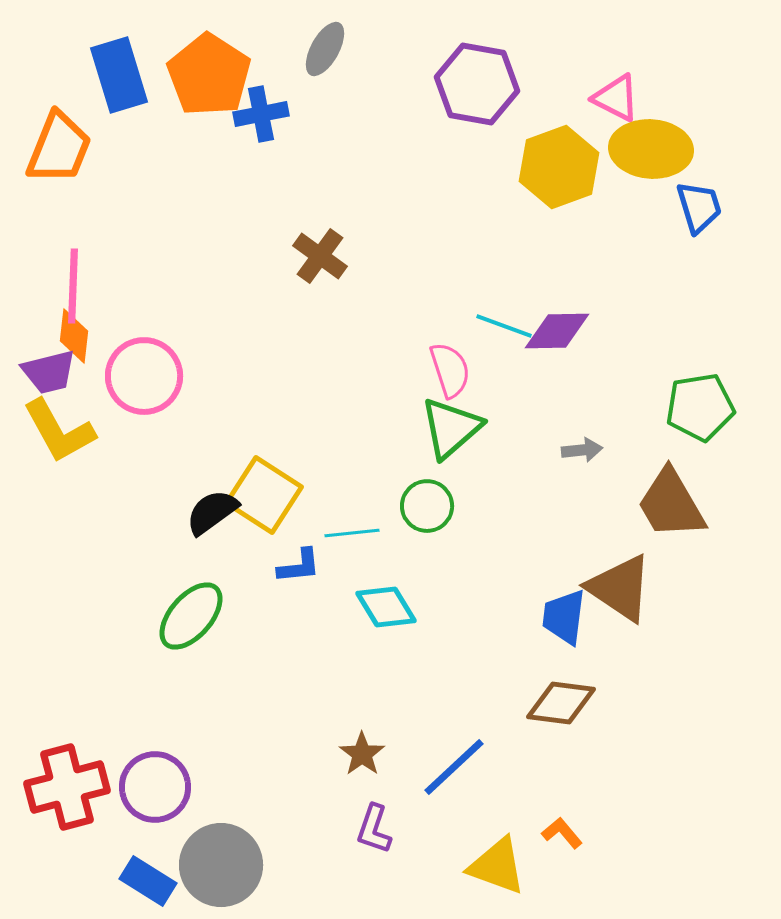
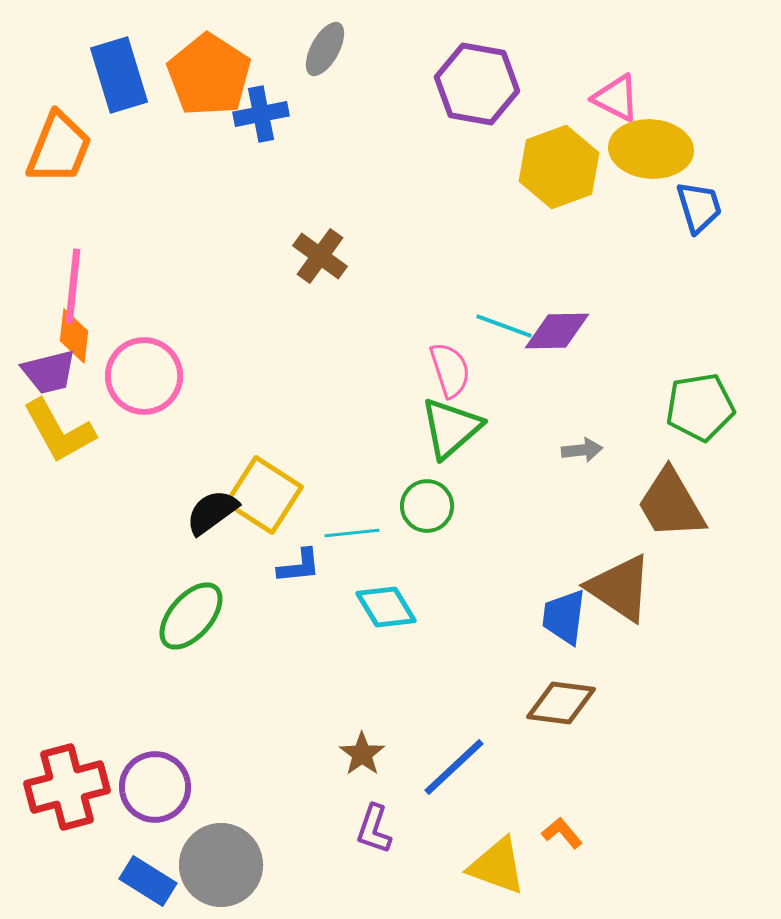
pink line at (73, 286): rotated 4 degrees clockwise
